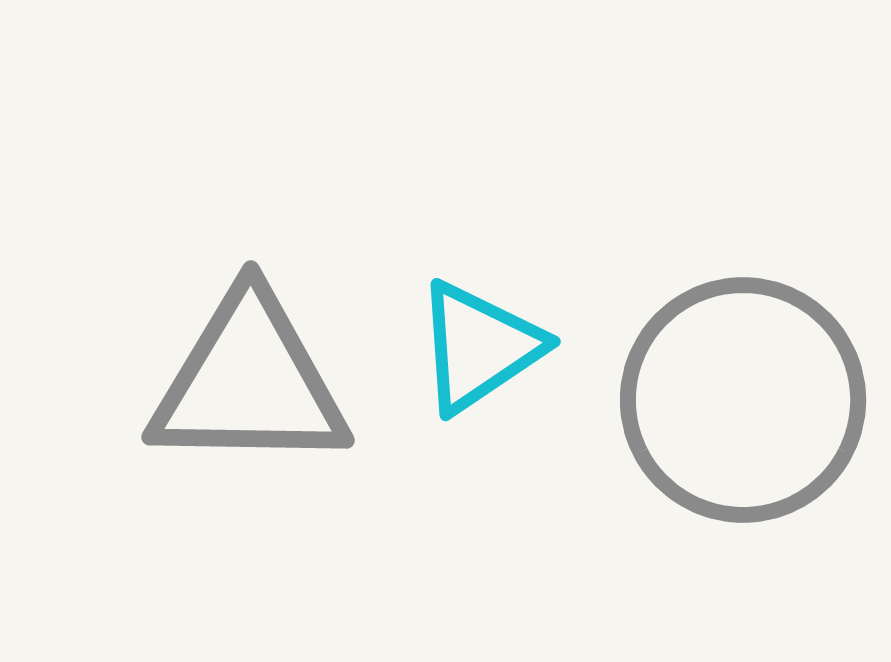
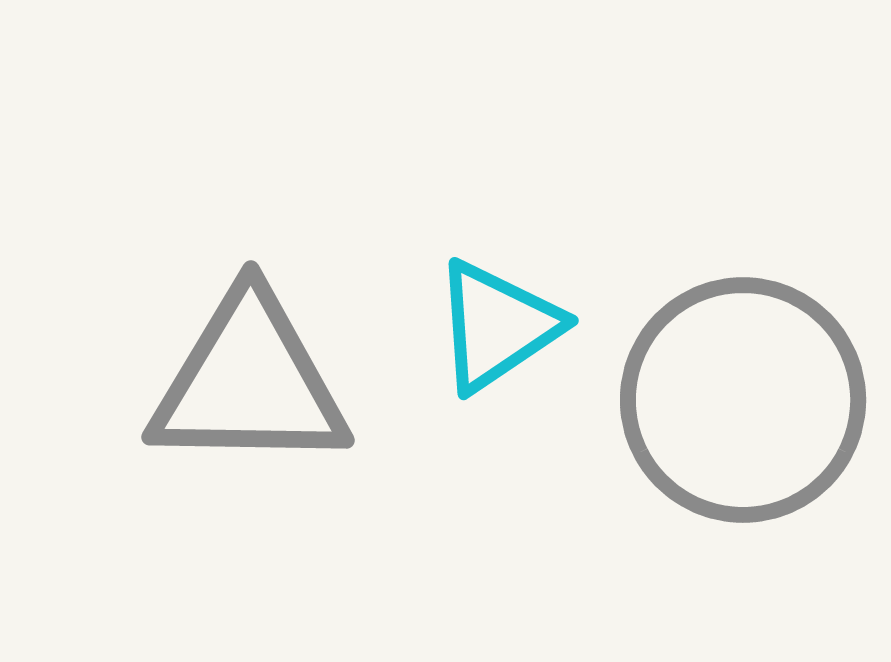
cyan triangle: moved 18 px right, 21 px up
